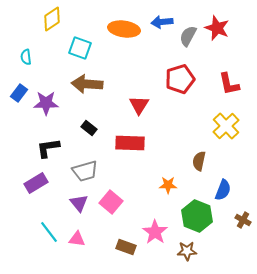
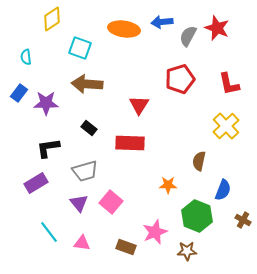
pink star: rotated 15 degrees clockwise
pink triangle: moved 5 px right, 4 px down
